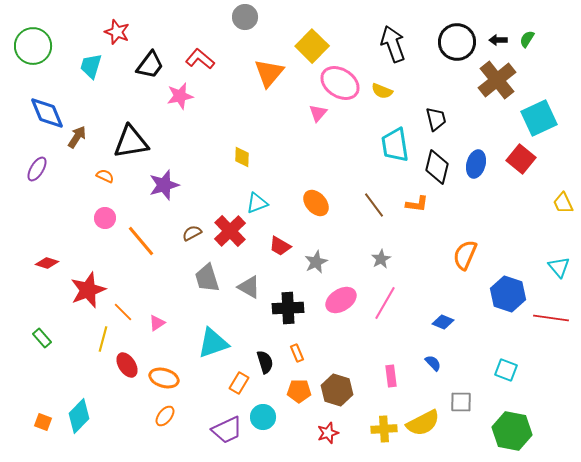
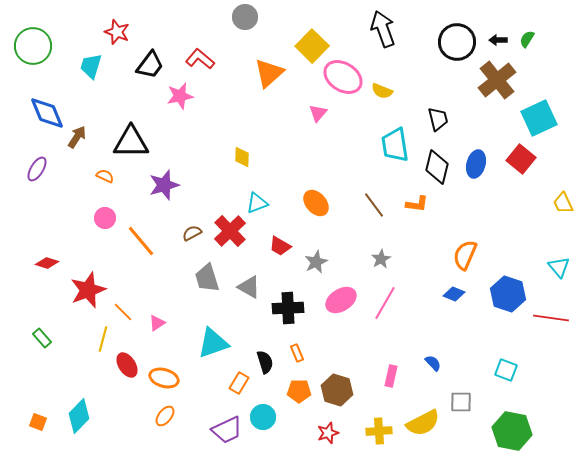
black arrow at (393, 44): moved 10 px left, 15 px up
orange triangle at (269, 73): rotated 8 degrees clockwise
pink ellipse at (340, 83): moved 3 px right, 6 px up
black trapezoid at (436, 119): moved 2 px right
black triangle at (131, 142): rotated 9 degrees clockwise
blue diamond at (443, 322): moved 11 px right, 28 px up
pink rectangle at (391, 376): rotated 20 degrees clockwise
orange square at (43, 422): moved 5 px left
yellow cross at (384, 429): moved 5 px left, 2 px down
